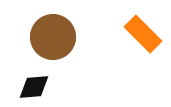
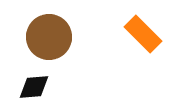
brown circle: moved 4 px left
